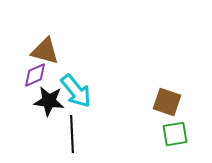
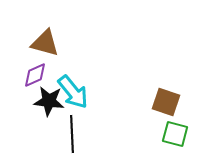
brown triangle: moved 8 px up
cyan arrow: moved 3 px left, 1 px down
brown square: moved 1 px left
green square: rotated 24 degrees clockwise
